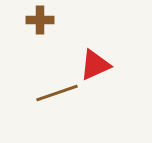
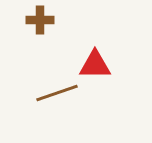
red triangle: rotated 24 degrees clockwise
